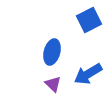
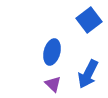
blue square: rotated 10 degrees counterclockwise
blue arrow: rotated 32 degrees counterclockwise
